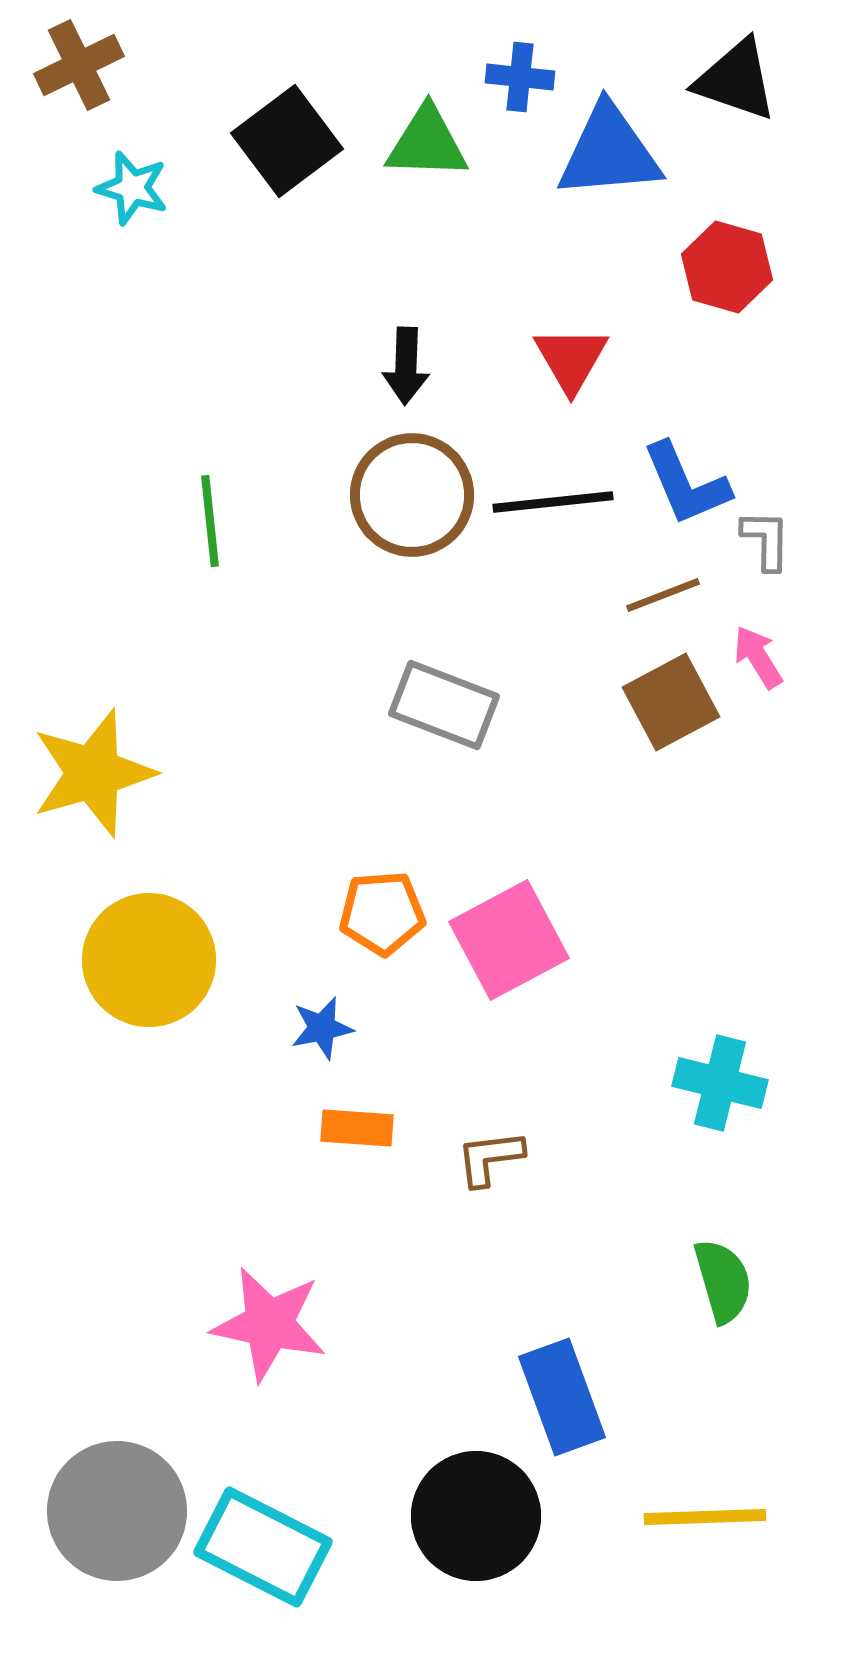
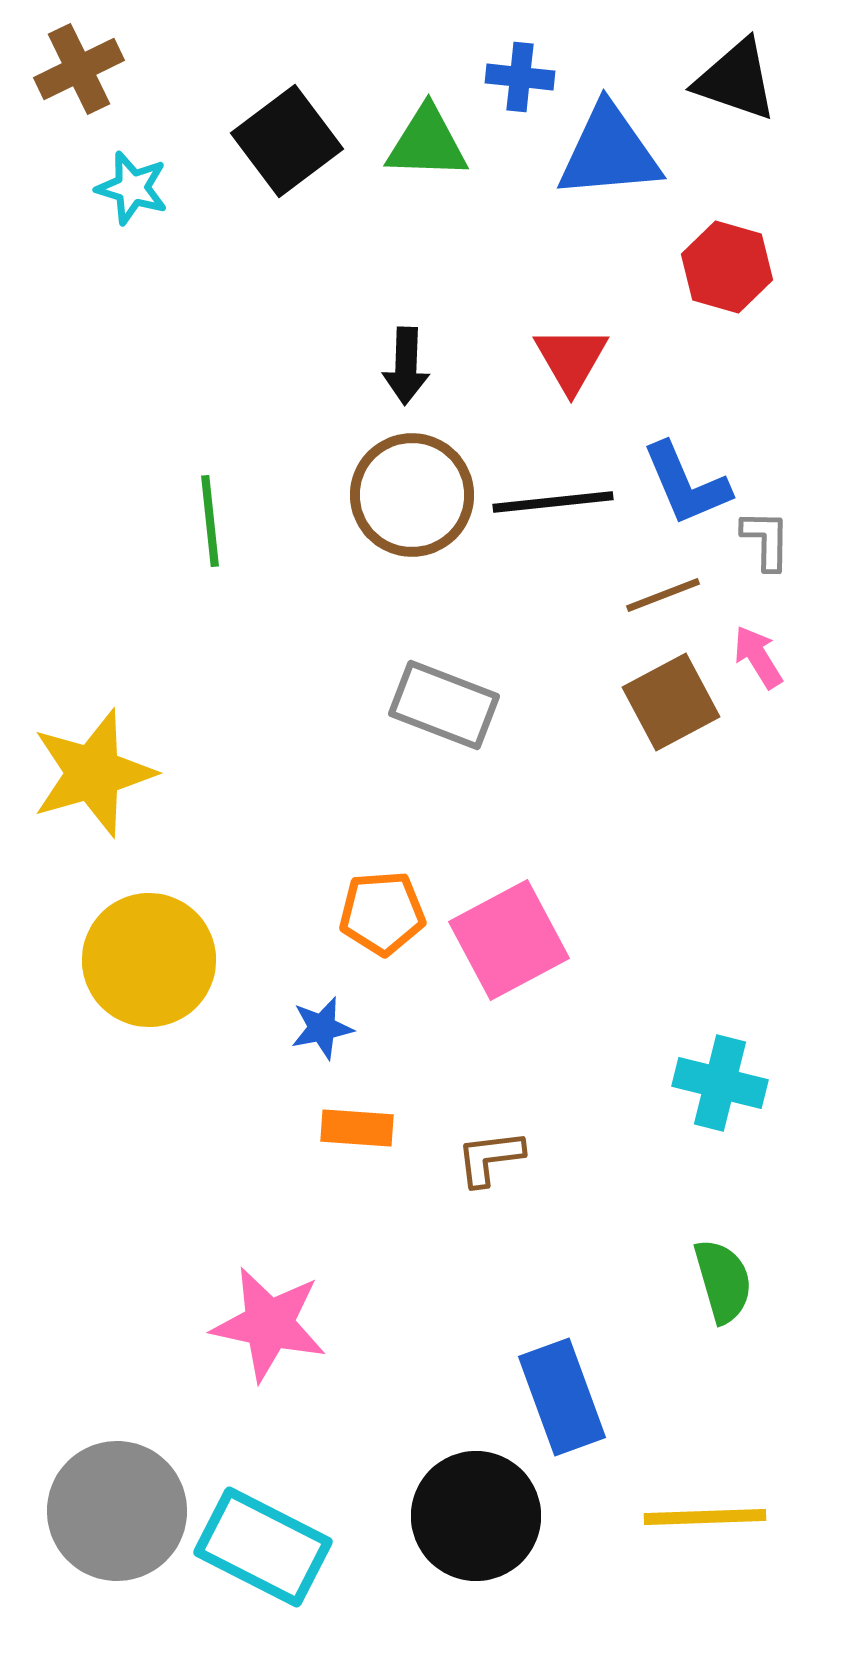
brown cross: moved 4 px down
